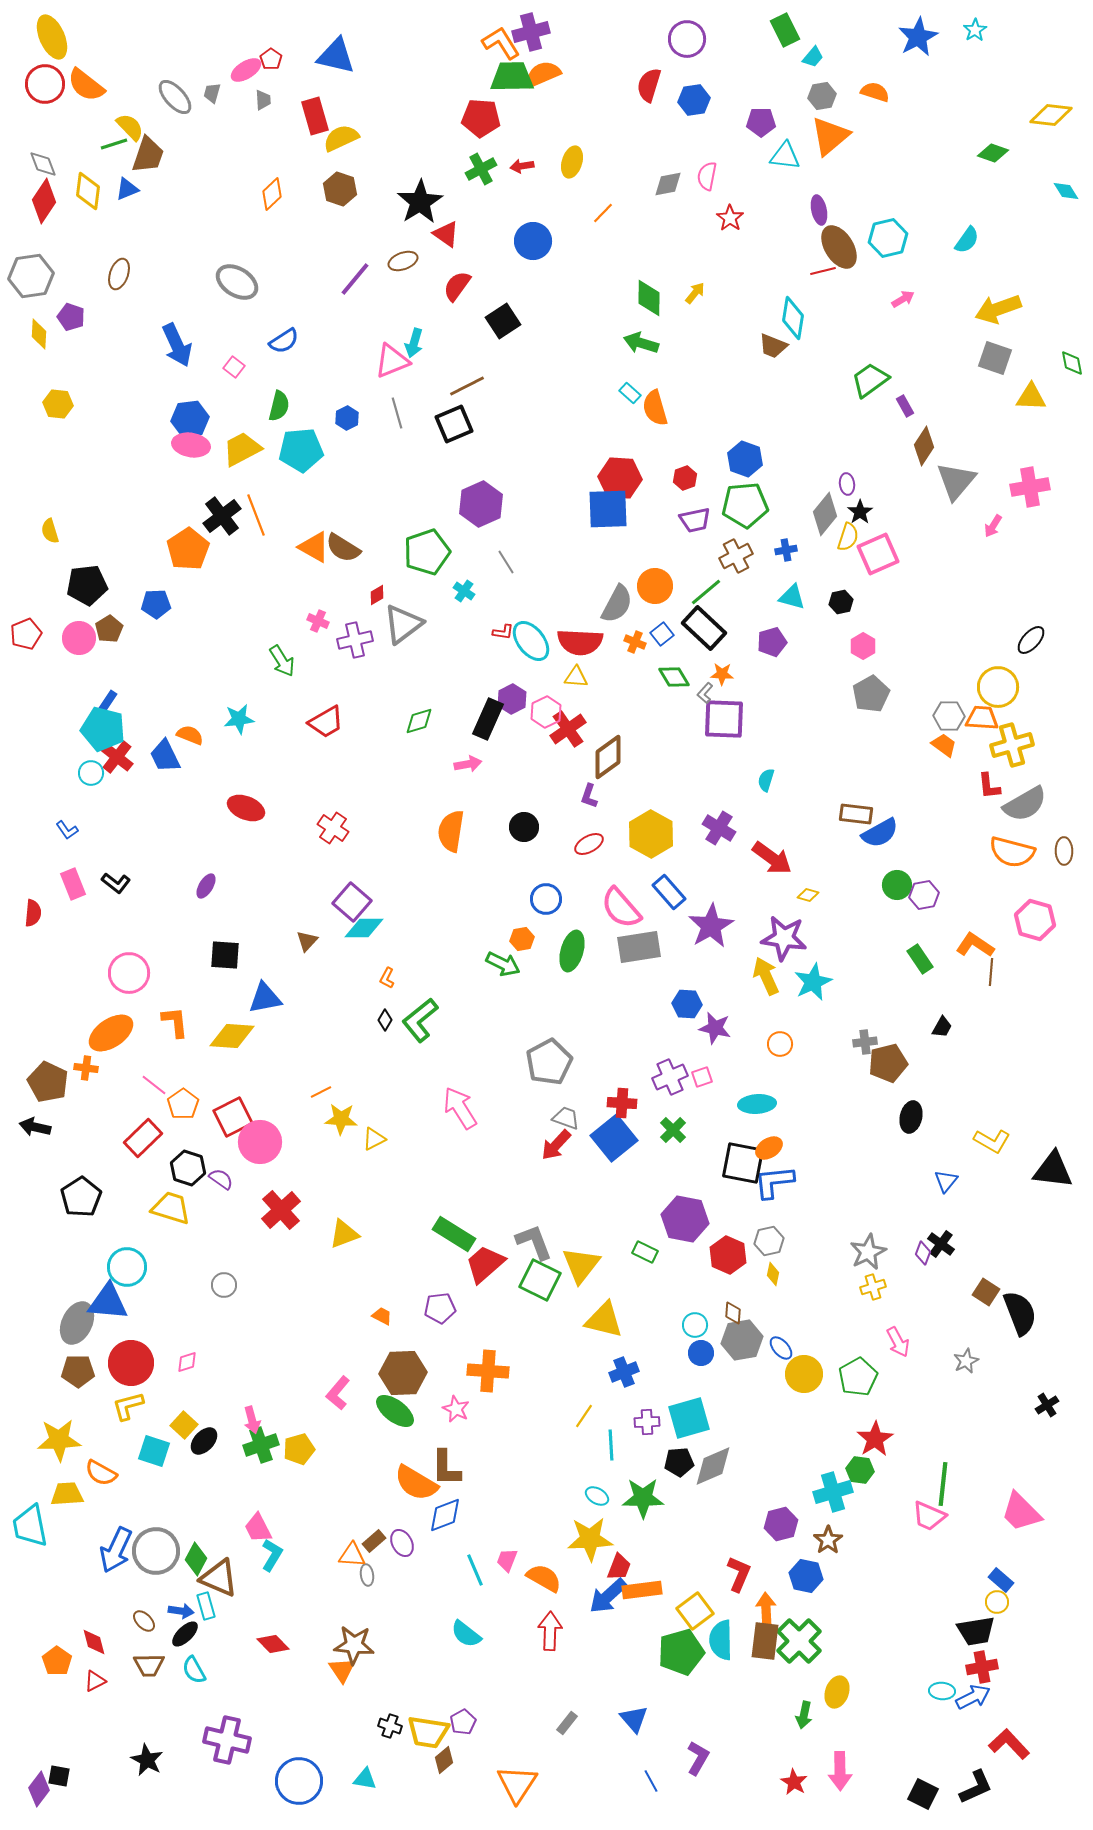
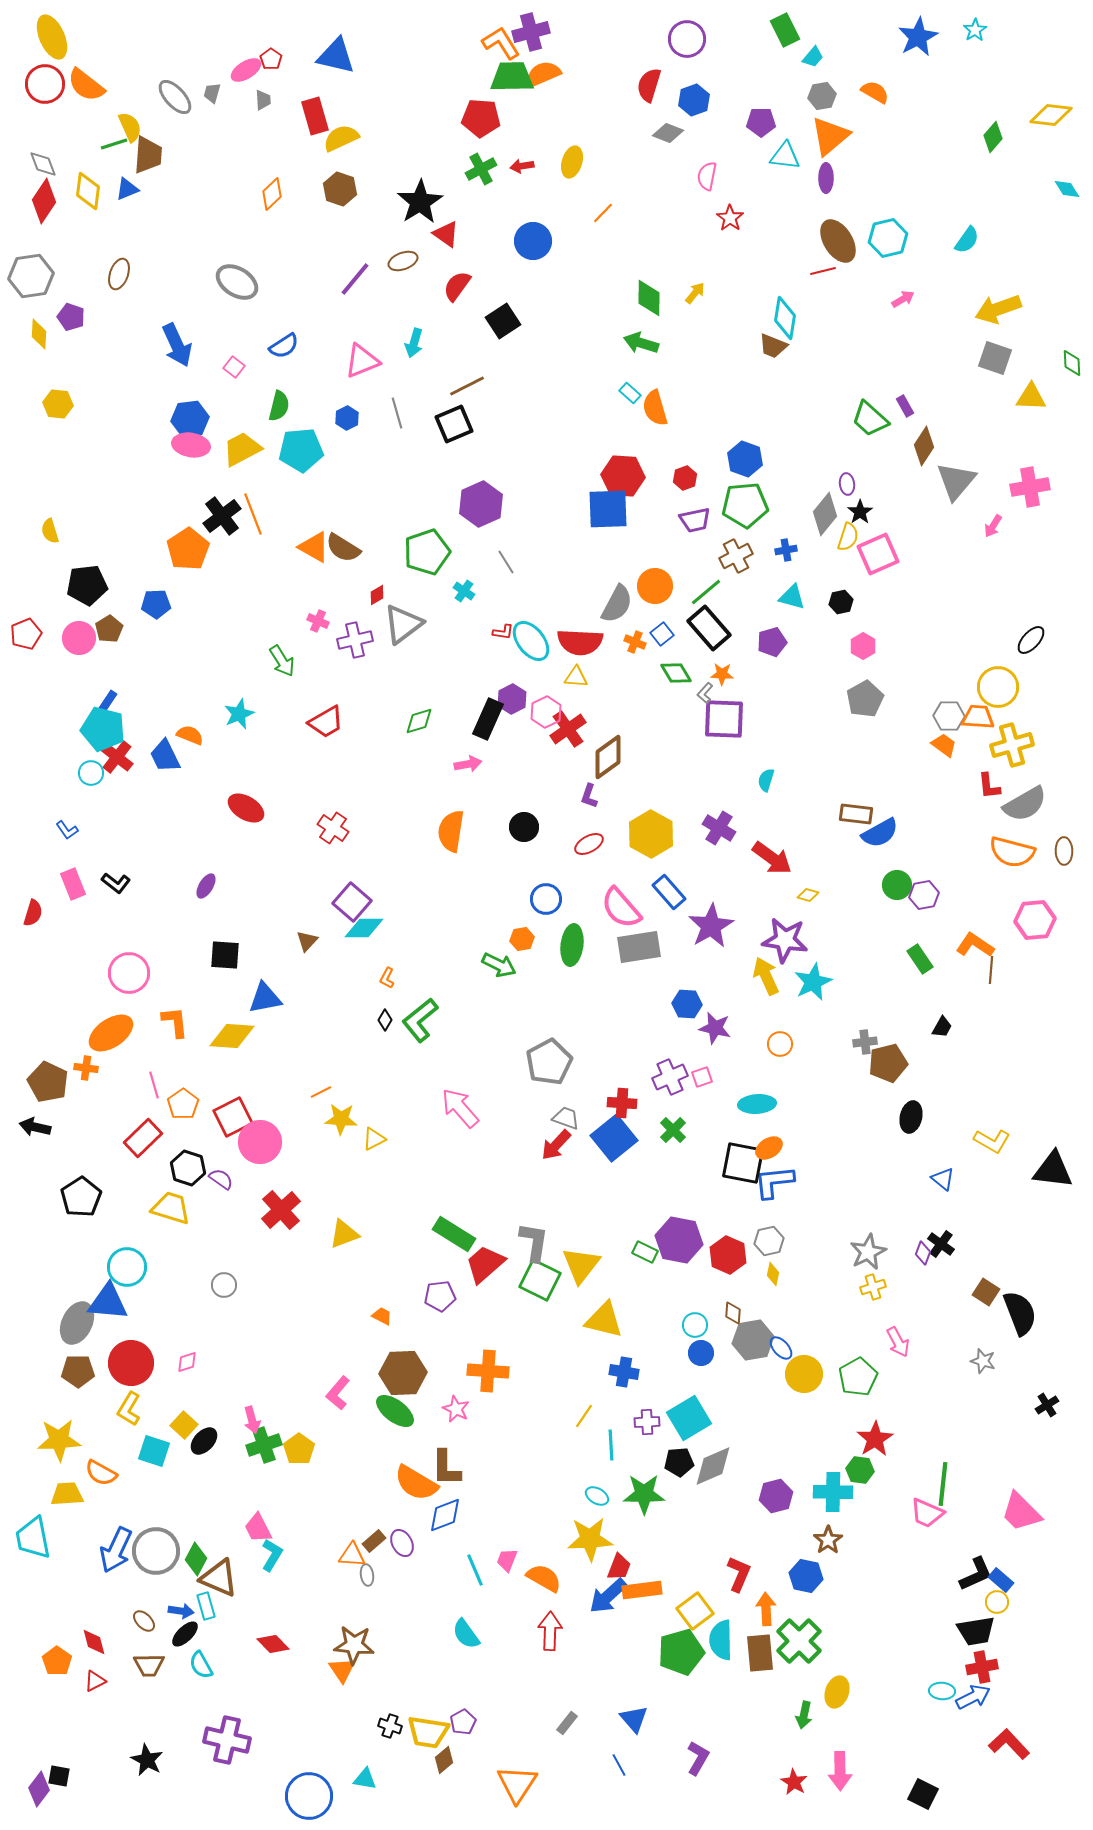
orange semicircle at (875, 92): rotated 12 degrees clockwise
blue hexagon at (694, 100): rotated 12 degrees counterclockwise
yellow semicircle at (130, 127): rotated 20 degrees clockwise
green diamond at (993, 153): moved 16 px up; rotated 68 degrees counterclockwise
brown trapezoid at (148, 155): rotated 15 degrees counterclockwise
gray diamond at (668, 184): moved 51 px up; rotated 32 degrees clockwise
cyan diamond at (1066, 191): moved 1 px right, 2 px up
purple ellipse at (819, 210): moved 7 px right, 32 px up; rotated 12 degrees clockwise
brown ellipse at (839, 247): moved 1 px left, 6 px up
cyan diamond at (793, 318): moved 8 px left
blue semicircle at (284, 341): moved 5 px down
pink triangle at (392, 361): moved 30 px left
green diamond at (1072, 363): rotated 8 degrees clockwise
green trapezoid at (870, 380): moved 39 px down; rotated 102 degrees counterclockwise
red hexagon at (620, 478): moved 3 px right, 2 px up
orange line at (256, 515): moved 3 px left, 1 px up
black rectangle at (704, 628): moved 5 px right; rotated 6 degrees clockwise
green diamond at (674, 677): moved 2 px right, 4 px up
gray pentagon at (871, 694): moved 6 px left, 5 px down
orange trapezoid at (982, 718): moved 4 px left, 1 px up
cyan star at (239, 719): moved 5 px up; rotated 16 degrees counterclockwise
red ellipse at (246, 808): rotated 9 degrees clockwise
red semicircle at (33, 913): rotated 12 degrees clockwise
pink hexagon at (1035, 920): rotated 21 degrees counterclockwise
purple star at (784, 938): moved 1 px right, 2 px down
green ellipse at (572, 951): moved 6 px up; rotated 9 degrees counterclockwise
green arrow at (503, 964): moved 4 px left, 1 px down
brown line at (991, 972): moved 2 px up
pink line at (154, 1085): rotated 36 degrees clockwise
pink arrow at (460, 1108): rotated 9 degrees counterclockwise
blue triangle at (946, 1181): moved 3 px left, 2 px up; rotated 30 degrees counterclockwise
purple hexagon at (685, 1219): moved 6 px left, 21 px down
gray L-shape at (534, 1242): rotated 30 degrees clockwise
purple pentagon at (440, 1308): moved 12 px up
gray hexagon at (742, 1340): moved 11 px right
gray star at (966, 1361): moved 17 px right; rotated 30 degrees counterclockwise
blue cross at (624, 1372): rotated 32 degrees clockwise
yellow L-shape at (128, 1406): moved 1 px right, 3 px down; rotated 44 degrees counterclockwise
cyan square at (689, 1418): rotated 15 degrees counterclockwise
green cross at (261, 1445): moved 3 px right
yellow pentagon at (299, 1449): rotated 20 degrees counterclockwise
cyan cross at (833, 1492): rotated 18 degrees clockwise
green star at (643, 1498): moved 1 px right, 4 px up
pink trapezoid at (929, 1516): moved 2 px left, 3 px up
purple hexagon at (781, 1524): moved 5 px left, 28 px up
cyan trapezoid at (30, 1526): moved 3 px right, 12 px down
cyan semicircle at (466, 1634): rotated 16 degrees clockwise
brown rectangle at (765, 1641): moved 5 px left, 12 px down; rotated 12 degrees counterclockwise
cyan semicircle at (194, 1670): moved 7 px right, 5 px up
blue circle at (299, 1781): moved 10 px right, 15 px down
blue line at (651, 1781): moved 32 px left, 16 px up
black L-shape at (976, 1787): moved 213 px up
